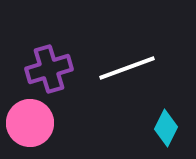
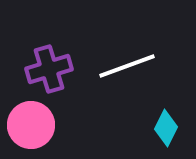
white line: moved 2 px up
pink circle: moved 1 px right, 2 px down
